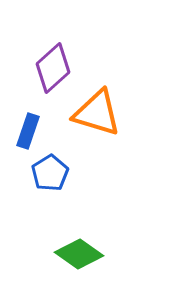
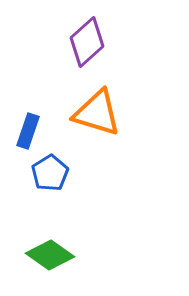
purple diamond: moved 34 px right, 26 px up
green diamond: moved 29 px left, 1 px down
